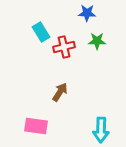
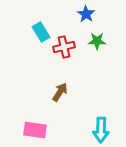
blue star: moved 1 px left, 1 px down; rotated 30 degrees clockwise
pink rectangle: moved 1 px left, 4 px down
